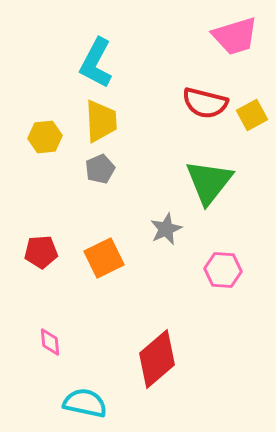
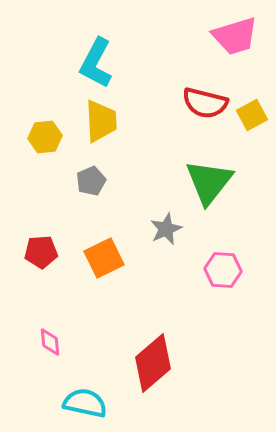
gray pentagon: moved 9 px left, 12 px down
red diamond: moved 4 px left, 4 px down
